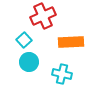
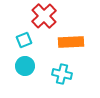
red cross: moved 1 px right; rotated 20 degrees counterclockwise
cyan square: rotated 21 degrees clockwise
cyan circle: moved 4 px left, 4 px down
